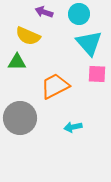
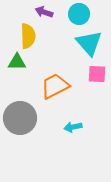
yellow semicircle: rotated 115 degrees counterclockwise
